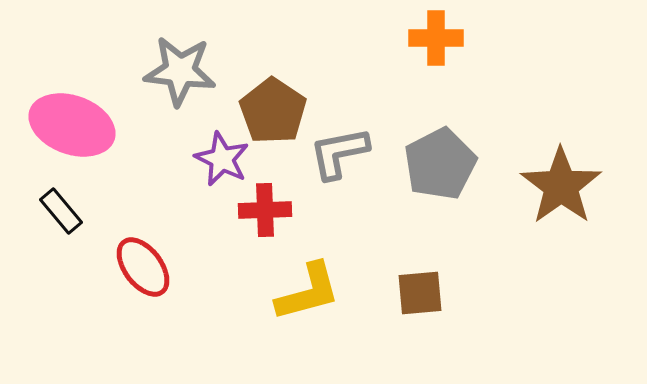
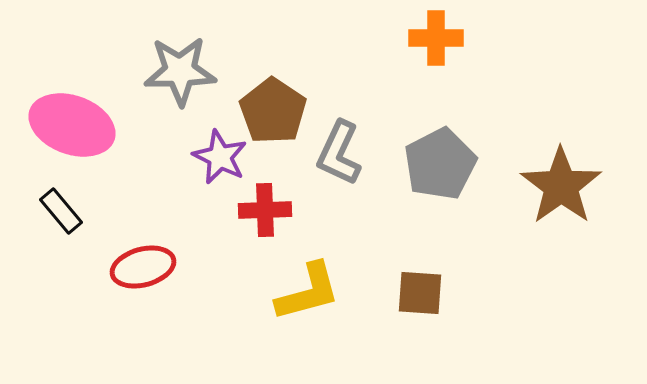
gray star: rotated 8 degrees counterclockwise
gray L-shape: rotated 54 degrees counterclockwise
purple star: moved 2 px left, 2 px up
red ellipse: rotated 68 degrees counterclockwise
brown square: rotated 9 degrees clockwise
